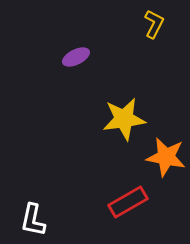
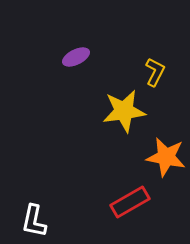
yellow L-shape: moved 1 px right, 48 px down
yellow star: moved 8 px up
red rectangle: moved 2 px right
white L-shape: moved 1 px right, 1 px down
